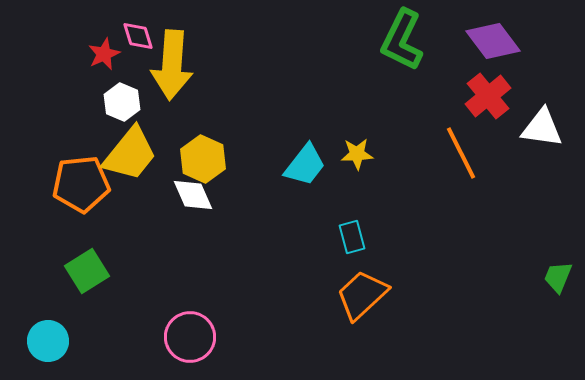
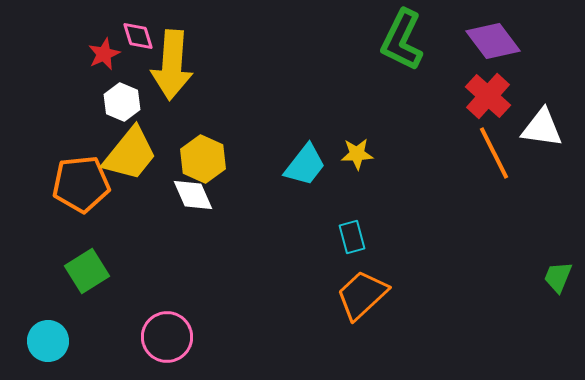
red cross: rotated 9 degrees counterclockwise
orange line: moved 33 px right
pink circle: moved 23 px left
